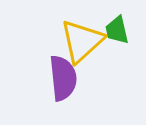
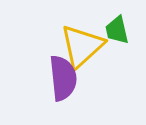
yellow triangle: moved 5 px down
